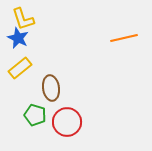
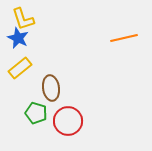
green pentagon: moved 1 px right, 2 px up
red circle: moved 1 px right, 1 px up
